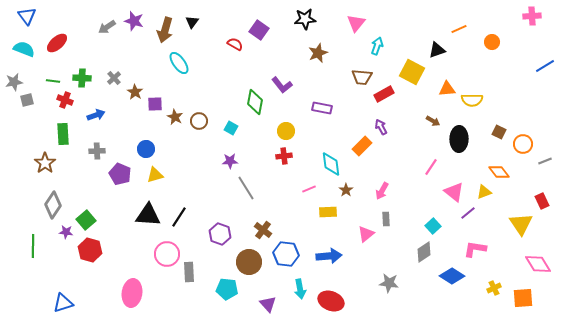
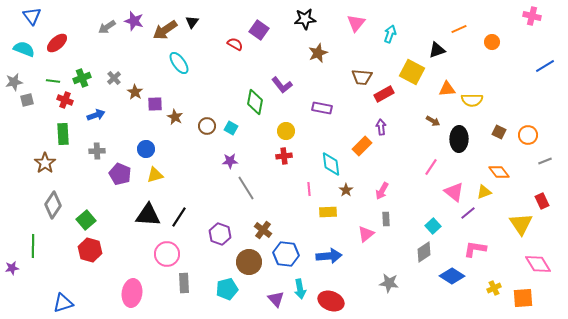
blue triangle at (27, 16): moved 5 px right
pink cross at (532, 16): rotated 18 degrees clockwise
brown arrow at (165, 30): rotated 40 degrees clockwise
cyan arrow at (377, 46): moved 13 px right, 12 px up
green cross at (82, 78): rotated 24 degrees counterclockwise
brown circle at (199, 121): moved 8 px right, 5 px down
purple arrow at (381, 127): rotated 21 degrees clockwise
orange circle at (523, 144): moved 5 px right, 9 px up
pink line at (309, 189): rotated 72 degrees counterclockwise
purple star at (66, 232): moved 54 px left, 36 px down; rotated 16 degrees counterclockwise
gray rectangle at (189, 272): moved 5 px left, 11 px down
cyan pentagon at (227, 289): rotated 20 degrees counterclockwise
purple triangle at (268, 304): moved 8 px right, 5 px up
